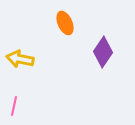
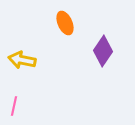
purple diamond: moved 1 px up
yellow arrow: moved 2 px right, 1 px down
